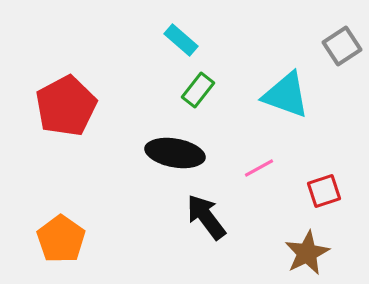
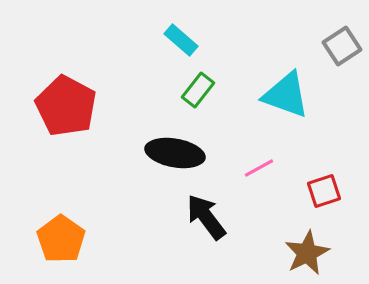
red pentagon: rotated 16 degrees counterclockwise
